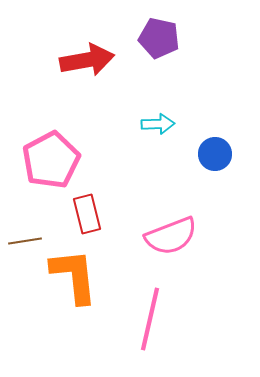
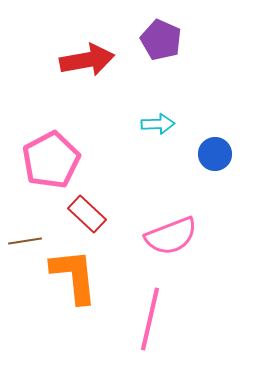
purple pentagon: moved 2 px right, 2 px down; rotated 12 degrees clockwise
red rectangle: rotated 33 degrees counterclockwise
